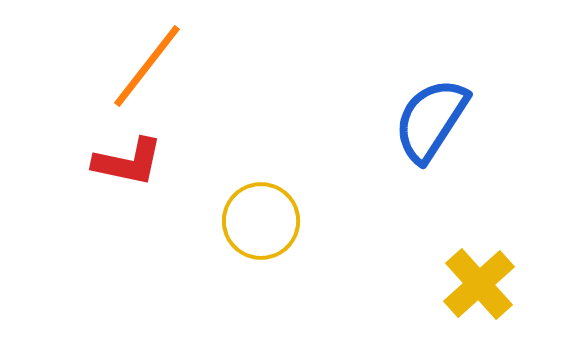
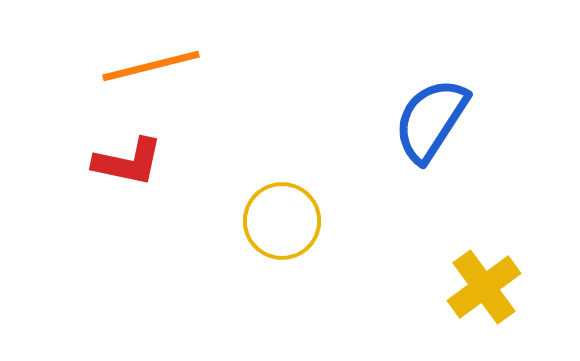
orange line: moved 4 px right; rotated 38 degrees clockwise
yellow circle: moved 21 px right
yellow cross: moved 5 px right, 3 px down; rotated 6 degrees clockwise
